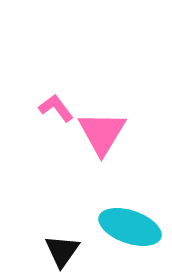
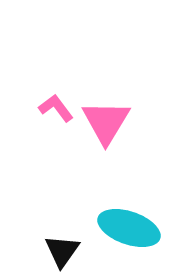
pink triangle: moved 4 px right, 11 px up
cyan ellipse: moved 1 px left, 1 px down
